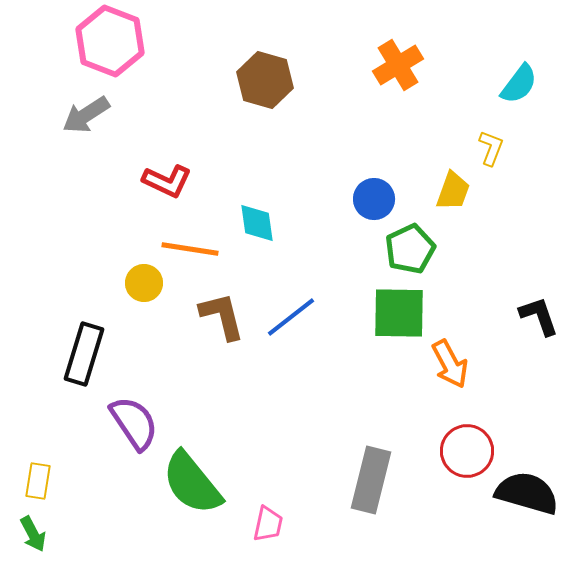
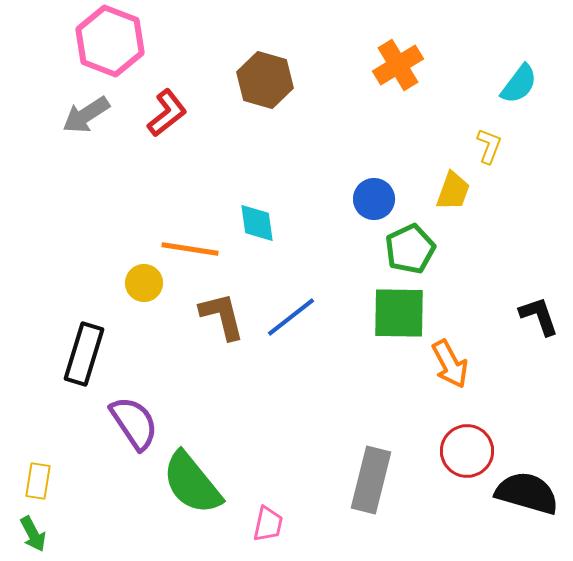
yellow L-shape: moved 2 px left, 2 px up
red L-shape: moved 68 px up; rotated 63 degrees counterclockwise
